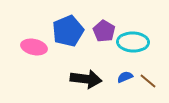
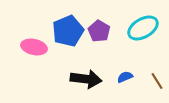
purple pentagon: moved 5 px left
cyan ellipse: moved 10 px right, 14 px up; rotated 32 degrees counterclockwise
brown line: moved 9 px right; rotated 18 degrees clockwise
